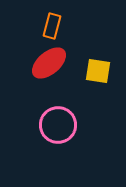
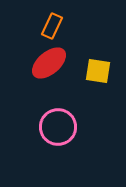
orange rectangle: rotated 10 degrees clockwise
pink circle: moved 2 px down
